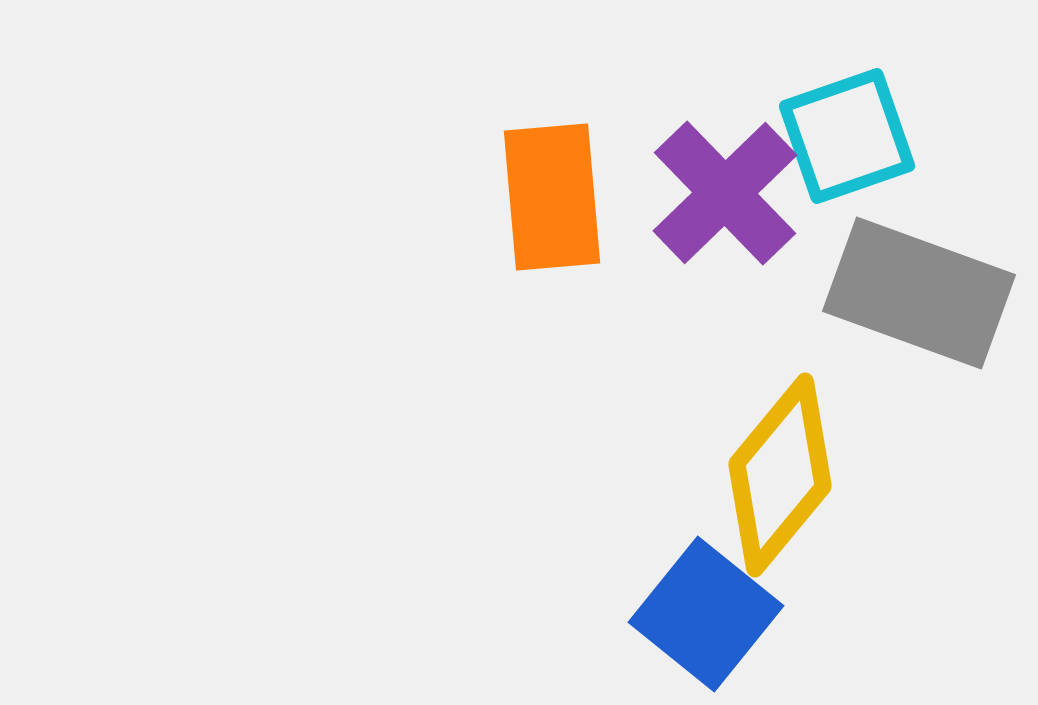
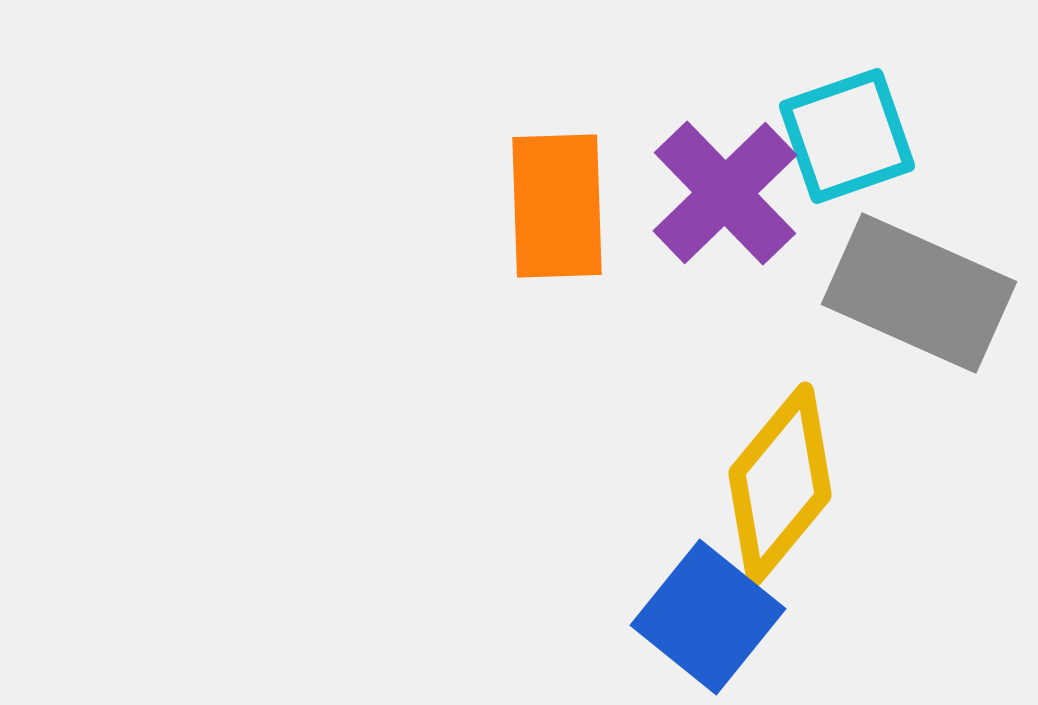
orange rectangle: moved 5 px right, 9 px down; rotated 3 degrees clockwise
gray rectangle: rotated 4 degrees clockwise
yellow diamond: moved 9 px down
blue square: moved 2 px right, 3 px down
